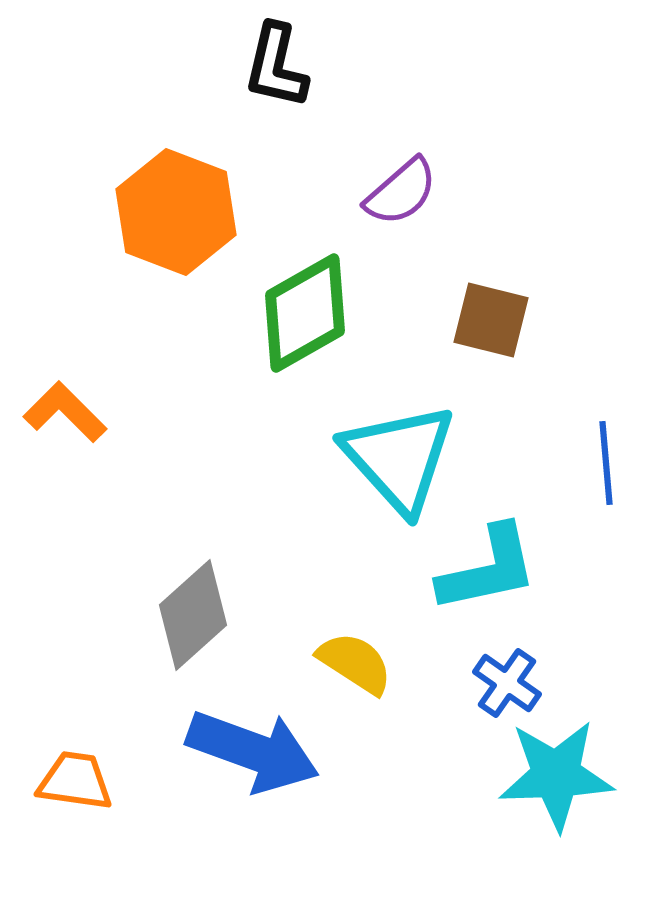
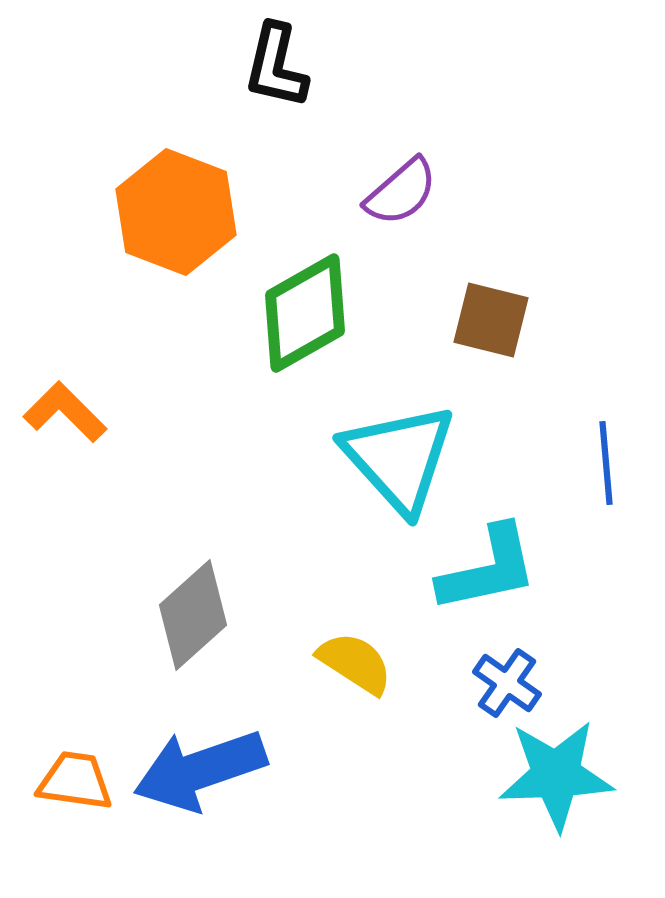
blue arrow: moved 53 px left, 19 px down; rotated 141 degrees clockwise
